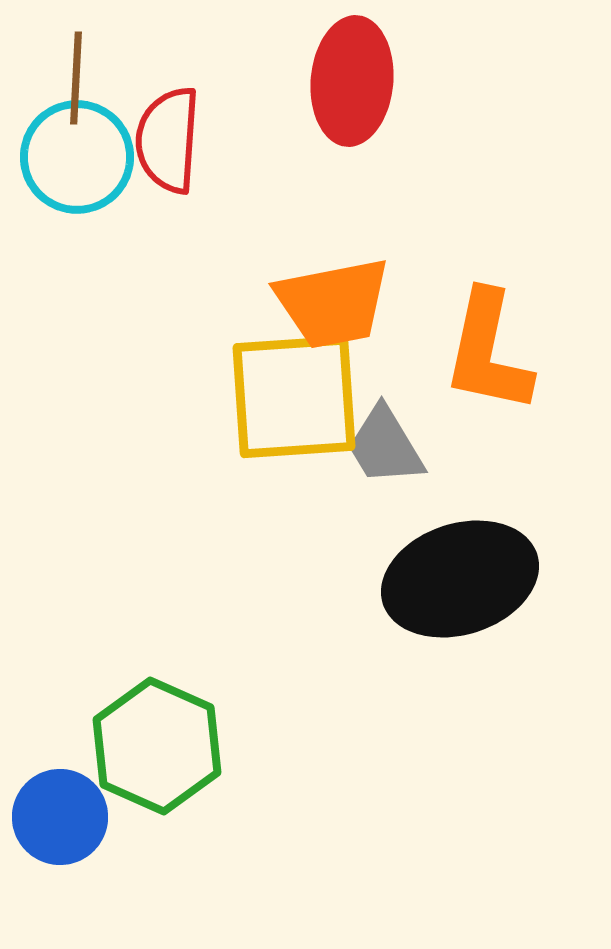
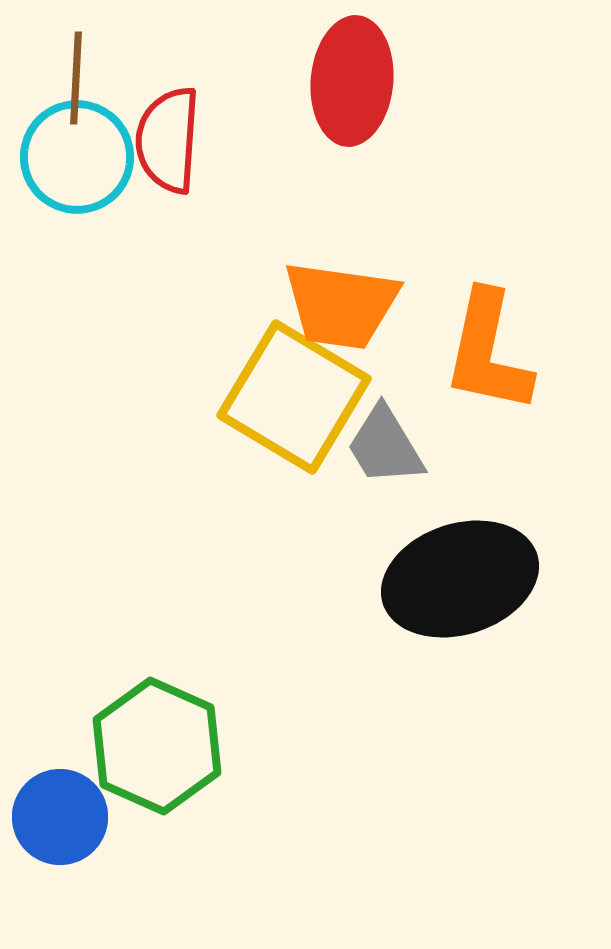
orange trapezoid: moved 8 px right, 2 px down; rotated 19 degrees clockwise
yellow square: rotated 35 degrees clockwise
